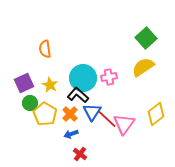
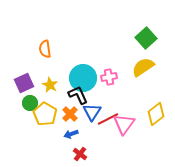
black L-shape: rotated 25 degrees clockwise
red line: moved 1 px right; rotated 70 degrees counterclockwise
